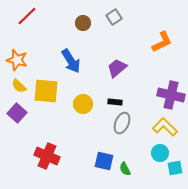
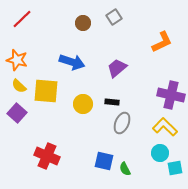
red line: moved 5 px left, 3 px down
blue arrow: moved 1 px right, 1 px down; rotated 40 degrees counterclockwise
black rectangle: moved 3 px left
